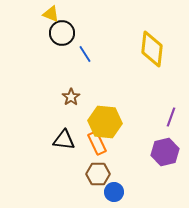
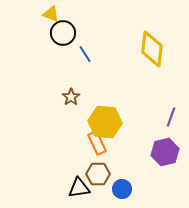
black circle: moved 1 px right
black triangle: moved 15 px right, 48 px down; rotated 15 degrees counterclockwise
blue circle: moved 8 px right, 3 px up
